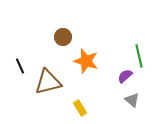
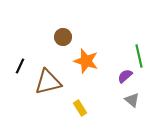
black line: rotated 49 degrees clockwise
